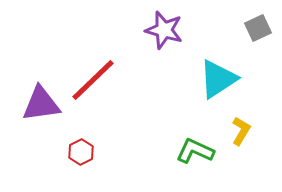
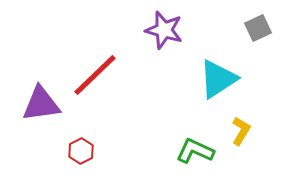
red line: moved 2 px right, 5 px up
red hexagon: moved 1 px up
